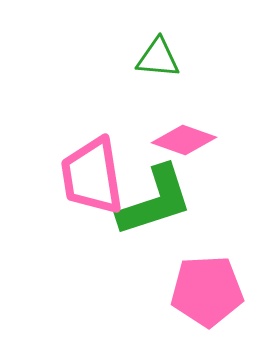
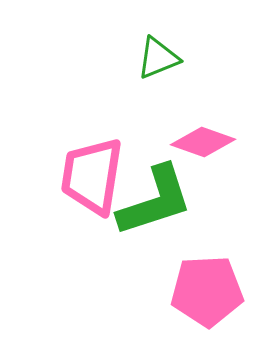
green triangle: rotated 27 degrees counterclockwise
pink diamond: moved 19 px right, 2 px down
pink trapezoid: rotated 18 degrees clockwise
